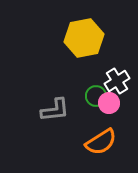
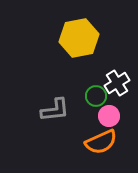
yellow hexagon: moved 5 px left
white cross: moved 2 px down
pink circle: moved 13 px down
orange semicircle: rotated 8 degrees clockwise
